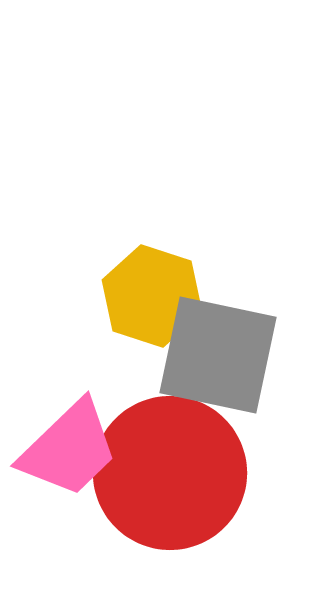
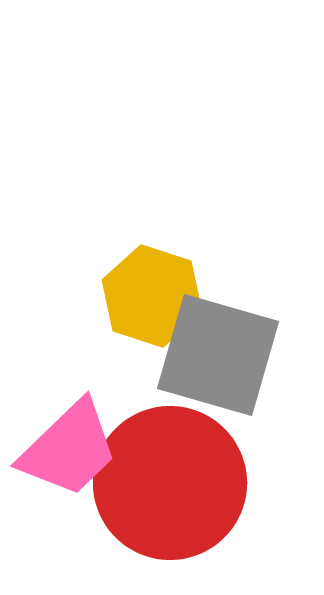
gray square: rotated 4 degrees clockwise
red circle: moved 10 px down
